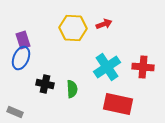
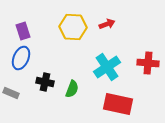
red arrow: moved 3 px right
yellow hexagon: moved 1 px up
purple rectangle: moved 9 px up
red cross: moved 5 px right, 4 px up
black cross: moved 2 px up
green semicircle: rotated 24 degrees clockwise
gray rectangle: moved 4 px left, 19 px up
